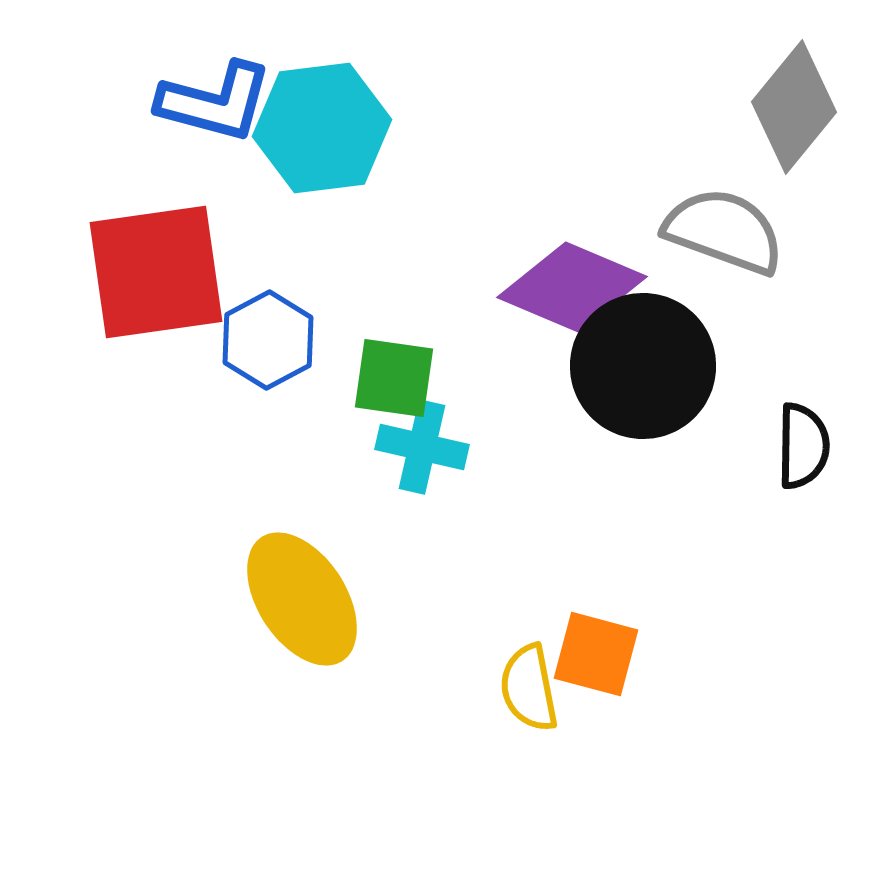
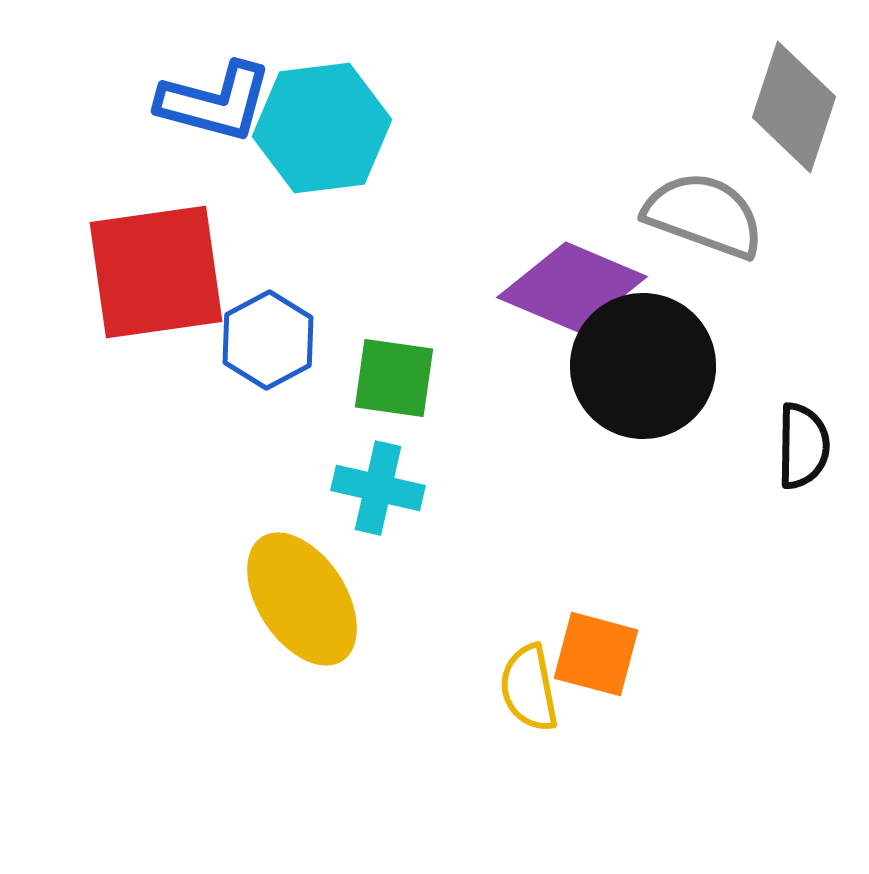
gray diamond: rotated 21 degrees counterclockwise
gray semicircle: moved 20 px left, 16 px up
cyan cross: moved 44 px left, 41 px down
